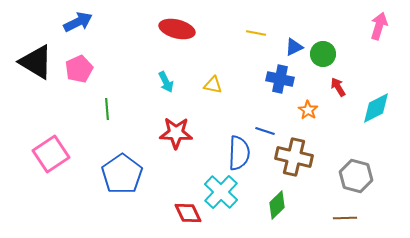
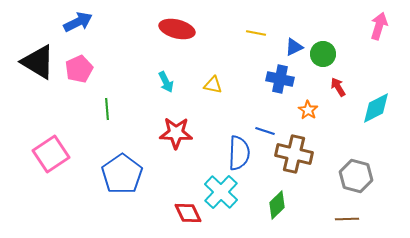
black triangle: moved 2 px right
brown cross: moved 3 px up
brown line: moved 2 px right, 1 px down
